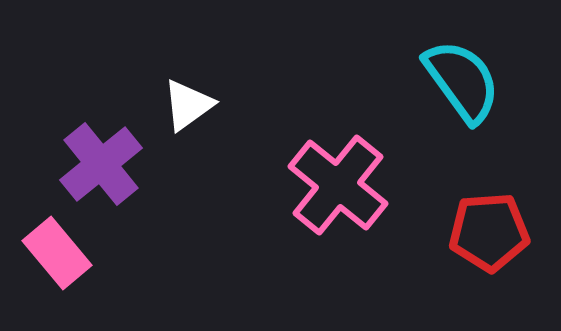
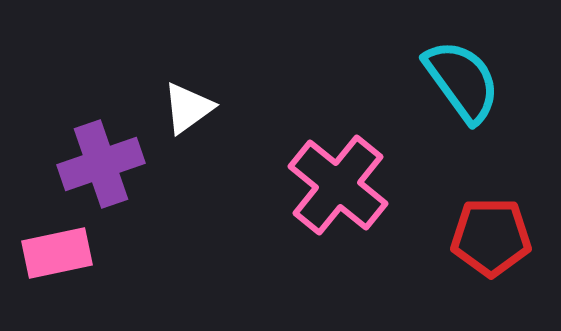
white triangle: moved 3 px down
purple cross: rotated 20 degrees clockwise
red pentagon: moved 2 px right, 5 px down; rotated 4 degrees clockwise
pink rectangle: rotated 62 degrees counterclockwise
